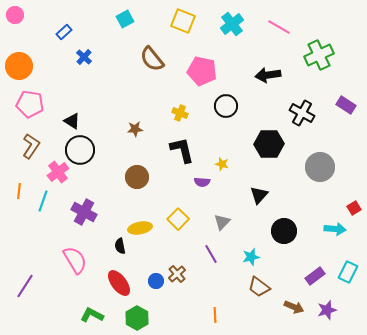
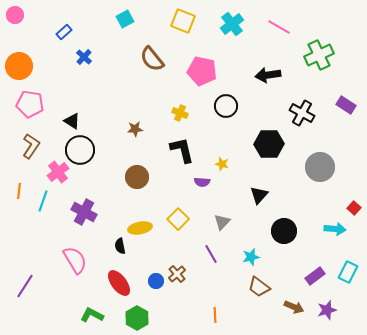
red square at (354, 208): rotated 16 degrees counterclockwise
